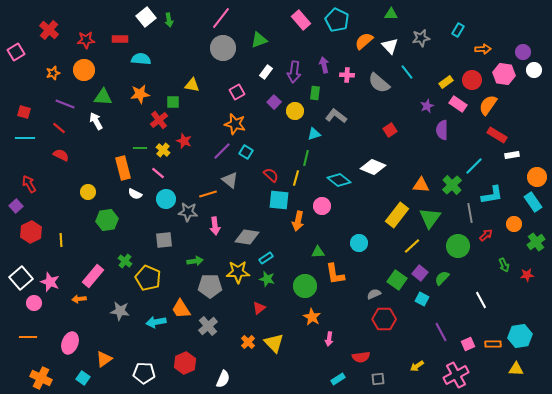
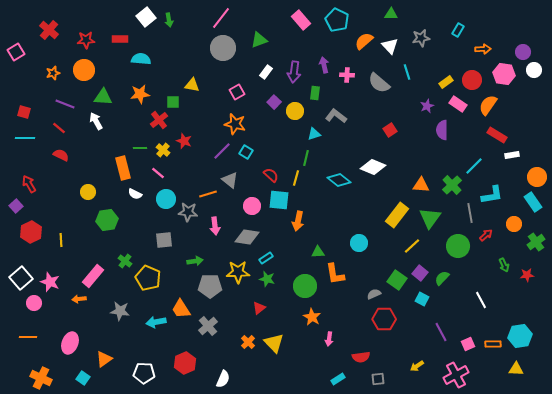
cyan line at (407, 72): rotated 21 degrees clockwise
pink circle at (322, 206): moved 70 px left
